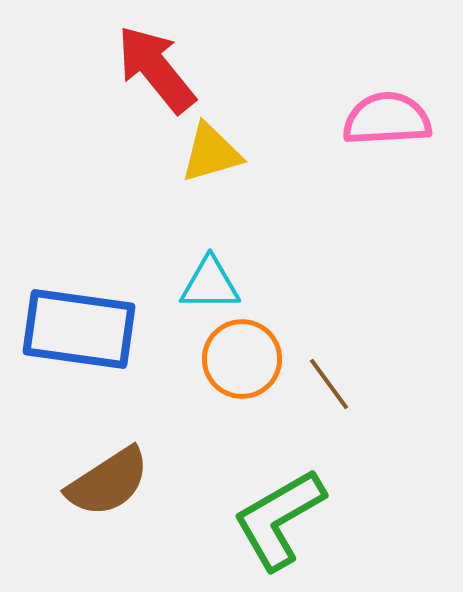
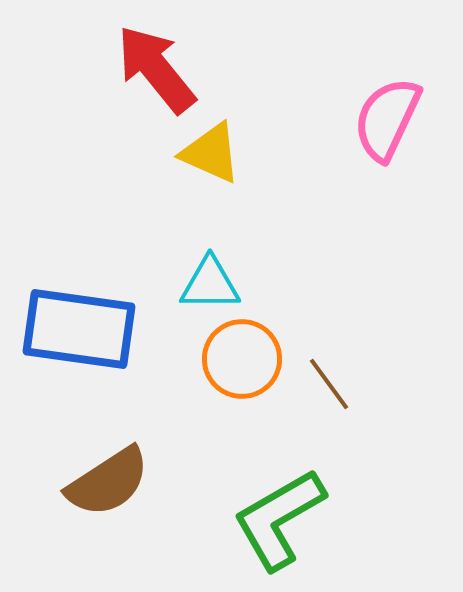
pink semicircle: rotated 62 degrees counterclockwise
yellow triangle: rotated 40 degrees clockwise
